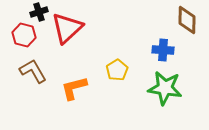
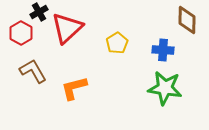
black cross: rotated 12 degrees counterclockwise
red hexagon: moved 3 px left, 2 px up; rotated 15 degrees clockwise
yellow pentagon: moved 27 px up
